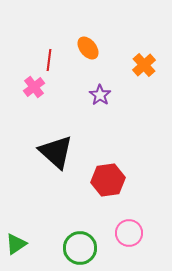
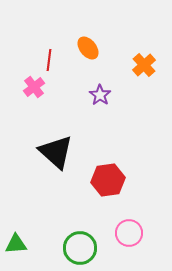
green triangle: rotated 30 degrees clockwise
